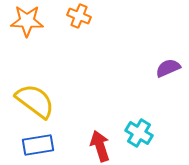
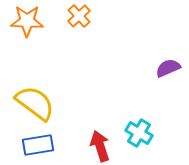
orange cross: rotated 25 degrees clockwise
yellow semicircle: moved 2 px down
